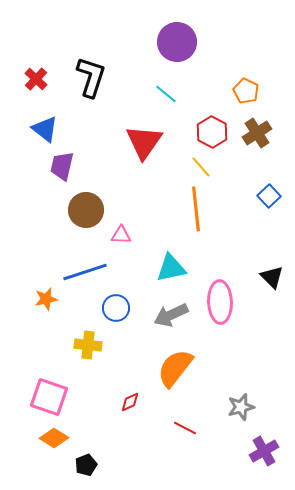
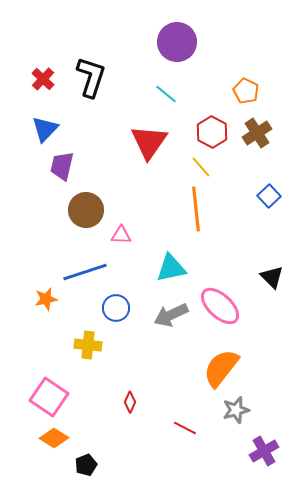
red cross: moved 7 px right
blue triangle: rotated 36 degrees clockwise
red triangle: moved 5 px right
pink ellipse: moved 4 px down; rotated 45 degrees counterclockwise
orange semicircle: moved 46 px right
pink square: rotated 15 degrees clockwise
red diamond: rotated 40 degrees counterclockwise
gray star: moved 5 px left, 3 px down
